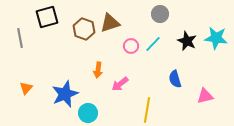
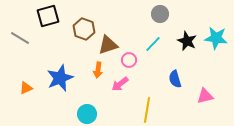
black square: moved 1 px right, 1 px up
brown triangle: moved 2 px left, 22 px down
gray line: rotated 48 degrees counterclockwise
pink circle: moved 2 px left, 14 px down
orange triangle: rotated 24 degrees clockwise
blue star: moved 5 px left, 16 px up
cyan circle: moved 1 px left, 1 px down
